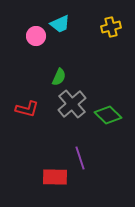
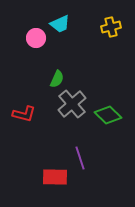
pink circle: moved 2 px down
green semicircle: moved 2 px left, 2 px down
red L-shape: moved 3 px left, 5 px down
